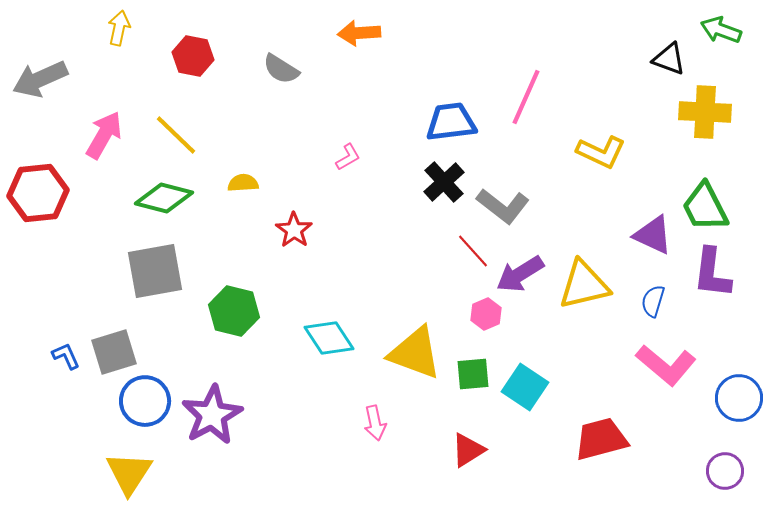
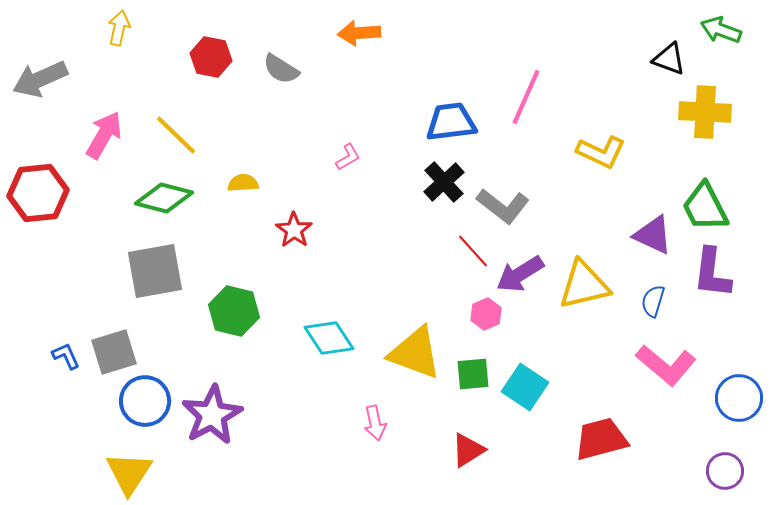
red hexagon at (193, 56): moved 18 px right, 1 px down
